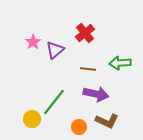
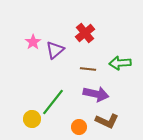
green line: moved 1 px left
